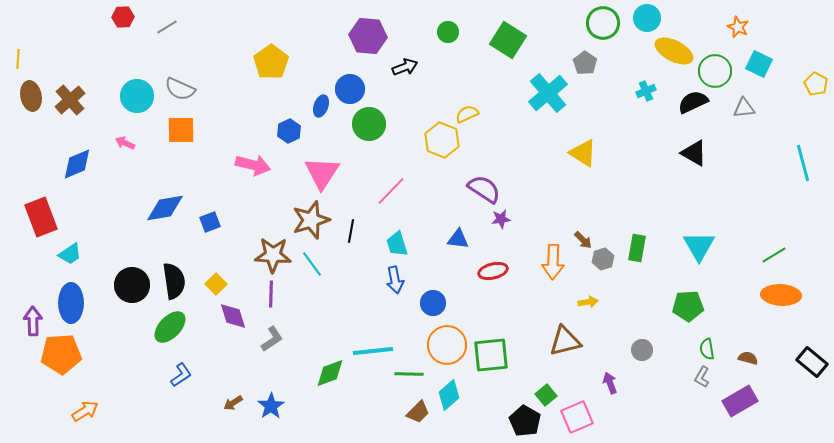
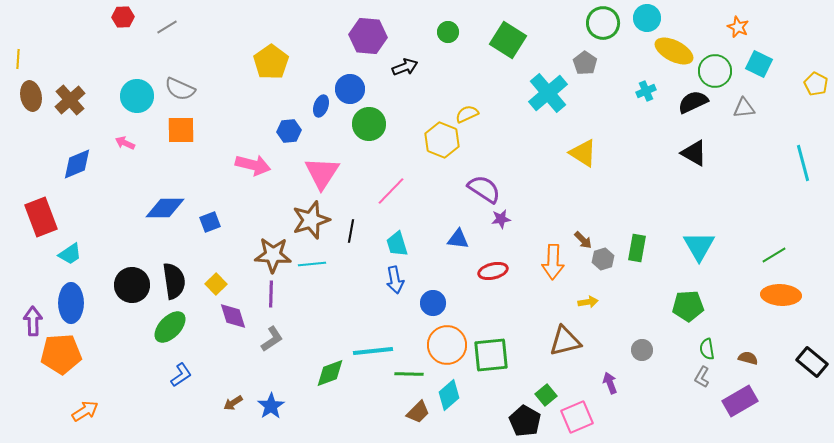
blue hexagon at (289, 131): rotated 20 degrees clockwise
blue diamond at (165, 208): rotated 9 degrees clockwise
cyan line at (312, 264): rotated 60 degrees counterclockwise
